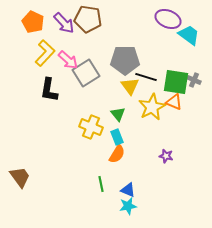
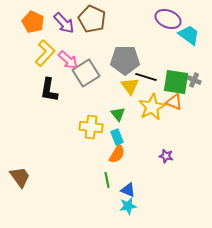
brown pentagon: moved 4 px right; rotated 16 degrees clockwise
yellow cross: rotated 15 degrees counterclockwise
green line: moved 6 px right, 4 px up
